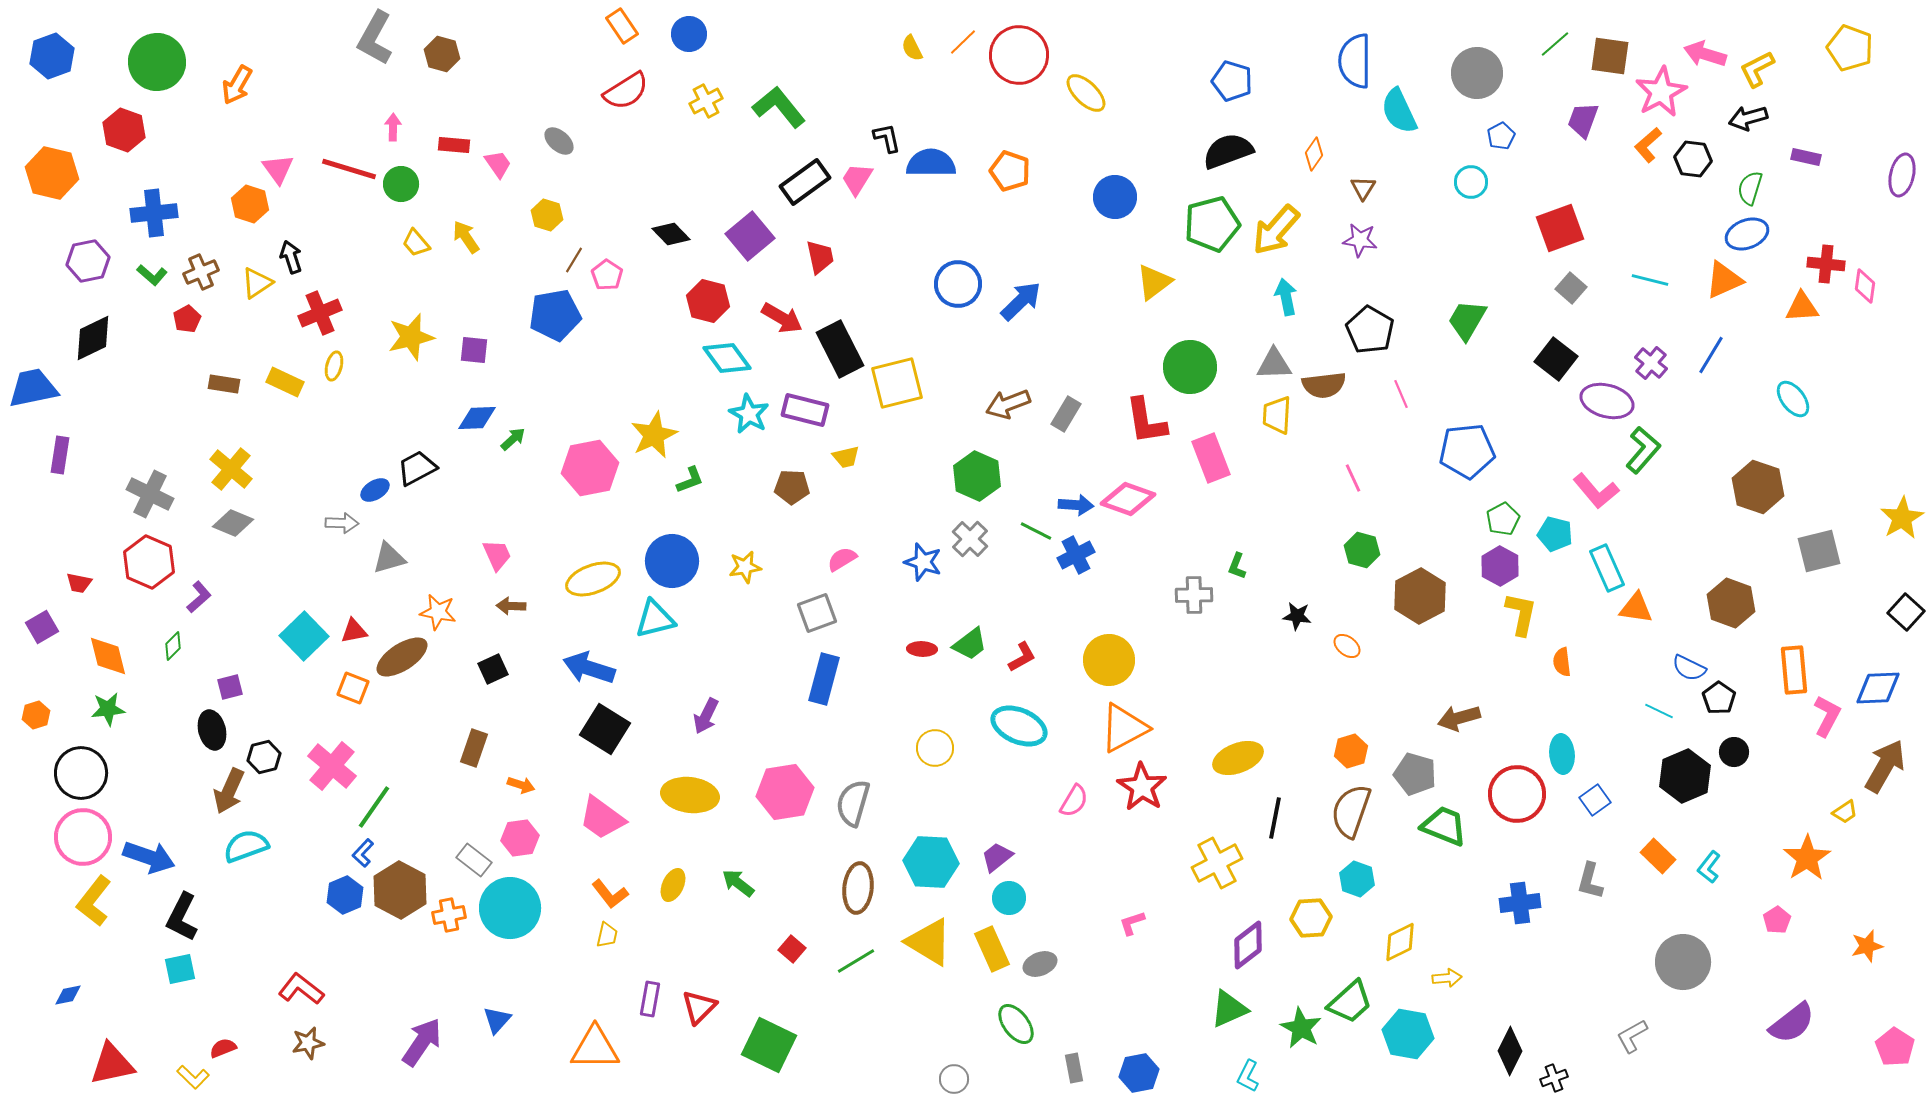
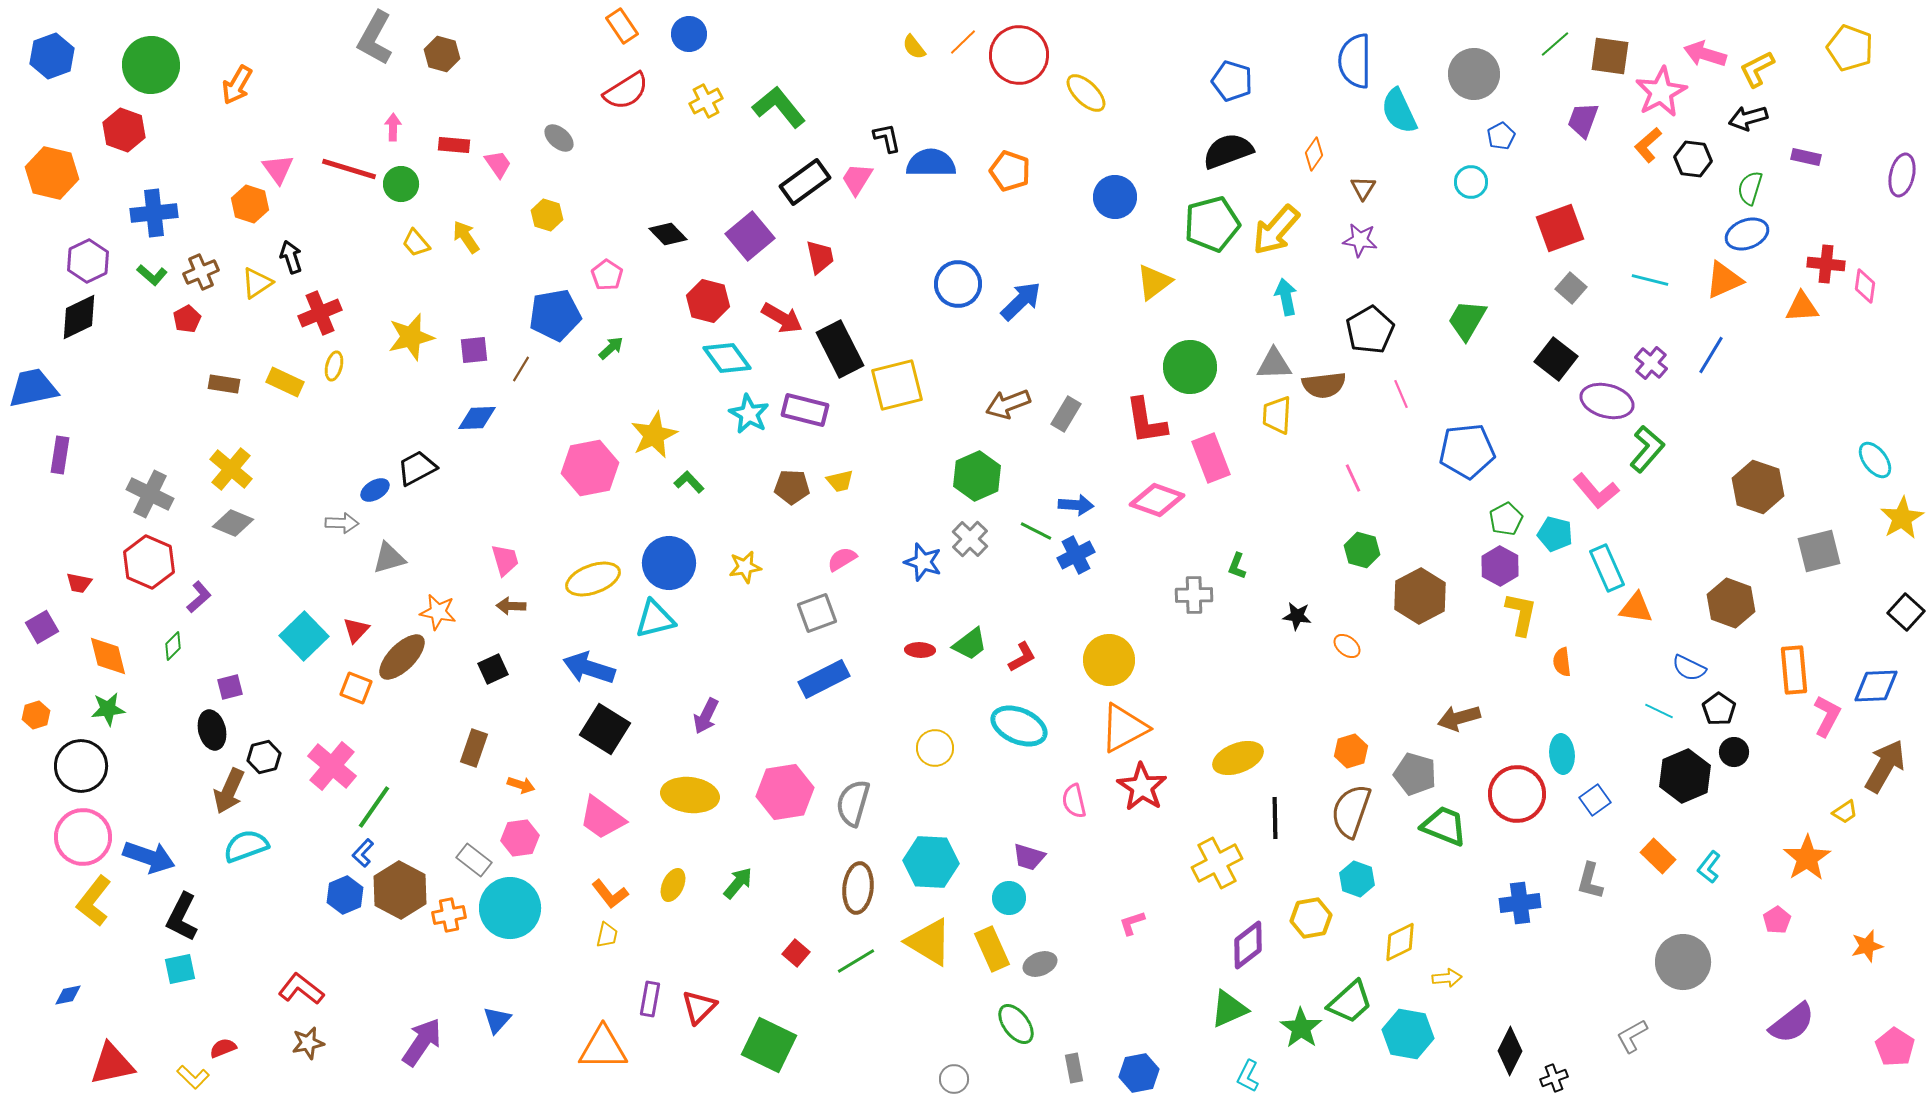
yellow semicircle at (912, 48): moved 2 px right, 1 px up; rotated 12 degrees counterclockwise
green circle at (157, 62): moved 6 px left, 3 px down
gray circle at (1477, 73): moved 3 px left, 1 px down
gray ellipse at (559, 141): moved 3 px up
black diamond at (671, 234): moved 3 px left
brown line at (574, 260): moved 53 px left, 109 px down
purple hexagon at (88, 261): rotated 15 degrees counterclockwise
black pentagon at (1370, 330): rotated 12 degrees clockwise
black diamond at (93, 338): moved 14 px left, 21 px up
purple square at (474, 350): rotated 12 degrees counterclockwise
yellow square at (897, 383): moved 2 px down
cyan ellipse at (1793, 399): moved 82 px right, 61 px down
green arrow at (513, 439): moved 98 px right, 91 px up
green L-shape at (1643, 450): moved 4 px right, 1 px up
yellow trapezoid at (846, 457): moved 6 px left, 24 px down
green hexagon at (977, 476): rotated 12 degrees clockwise
green L-shape at (690, 480): moved 1 px left, 2 px down; rotated 112 degrees counterclockwise
pink diamond at (1128, 499): moved 29 px right, 1 px down
green pentagon at (1503, 519): moved 3 px right
pink trapezoid at (497, 555): moved 8 px right, 5 px down; rotated 8 degrees clockwise
blue circle at (672, 561): moved 3 px left, 2 px down
red triangle at (354, 631): moved 2 px right, 1 px up; rotated 36 degrees counterclockwise
red ellipse at (922, 649): moved 2 px left, 1 px down
brown ellipse at (402, 657): rotated 12 degrees counterclockwise
blue rectangle at (824, 679): rotated 48 degrees clockwise
orange square at (353, 688): moved 3 px right
blue diamond at (1878, 688): moved 2 px left, 2 px up
black pentagon at (1719, 698): moved 11 px down
black circle at (81, 773): moved 7 px up
pink semicircle at (1074, 801): rotated 136 degrees clockwise
black line at (1275, 818): rotated 12 degrees counterclockwise
purple trapezoid at (997, 857): moved 32 px right; rotated 124 degrees counterclockwise
green arrow at (738, 883): rotated 92 degrees clockwise
yellow hexagon at (1311, 918): rotated 6 degrees counterclockwise
red square at (792, 949): moved 4 px right, 4 px down
green star at (1301, 1028): rotated 6 degrees clockwise
orange triangle at (595, 1048): moved 8 px right
